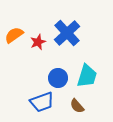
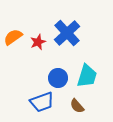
orange semicircle: moved 1 px left, 2 px down
